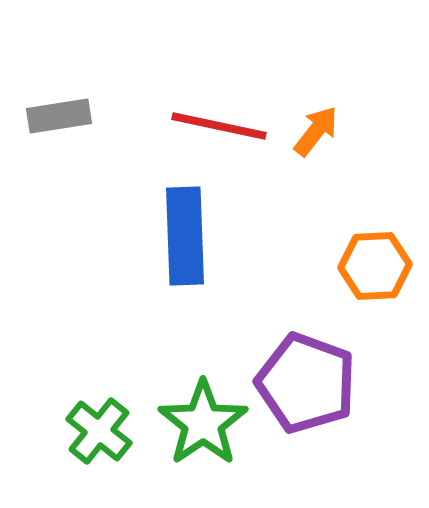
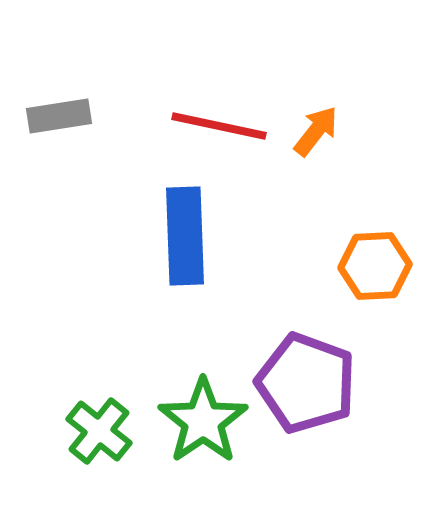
green star: moved 2 px up
